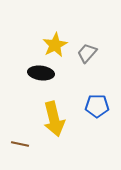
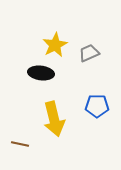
gray trapezoid: moved 2 px right; rotated 25 degrees clockwise
